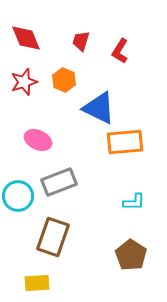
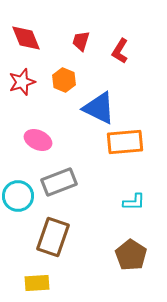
red star: moved 2 px left
